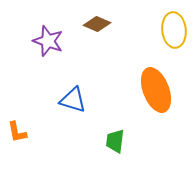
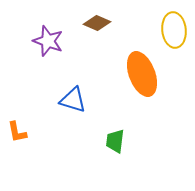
brown diamond: moved 1 px up
orange ellipse: moved 14 px left, 16 px up
